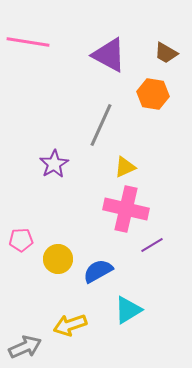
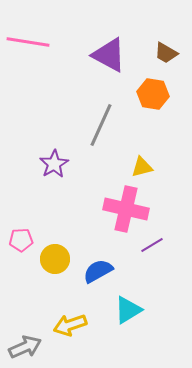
yellow triangle: moved 17 px right; rotated 10 degrees clockwise
yellow circle: moved 3 px left
